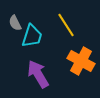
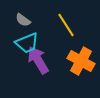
gray semicircle: moved 8 px right, 3 px up; rotated 28 degrees counterclockwise
cyan trapezoid: moved 5 px left, 7 px down; rotated 50 degrees clockwise
purple arrow: moved 14 px up
